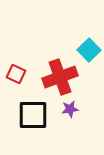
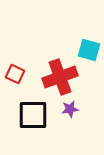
cyan square: rotated 30 degrees counterclockwise
red square: moved 1 px left
